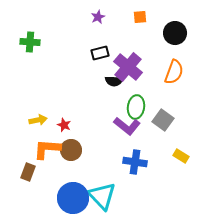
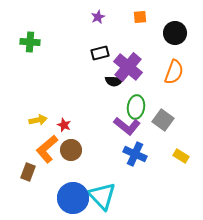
orange L-shape: rotated 44 degrees counterclockwise
blue cross: moved 8 px up; rotated 15 degrees clockwise
